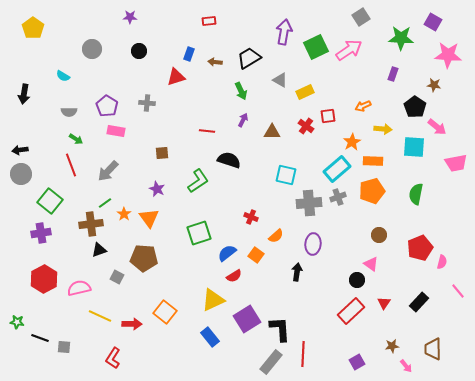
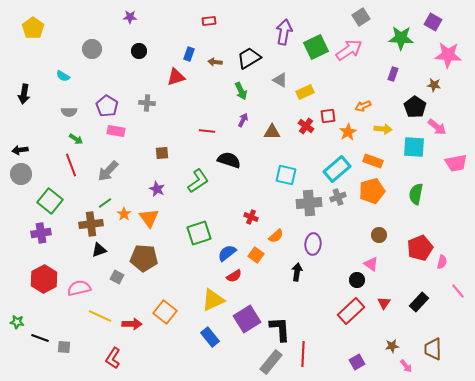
orange star at (352, 142): moved 4 px left, 10 px up
orange rectangle at (373, 161): rotated 18 degrees clockwise
